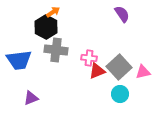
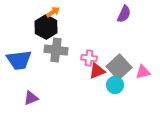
purple semicircle: moved 2 px right; rotated 60 degrees clockwise
cyan circle: moved 5 px left, 9 px up
